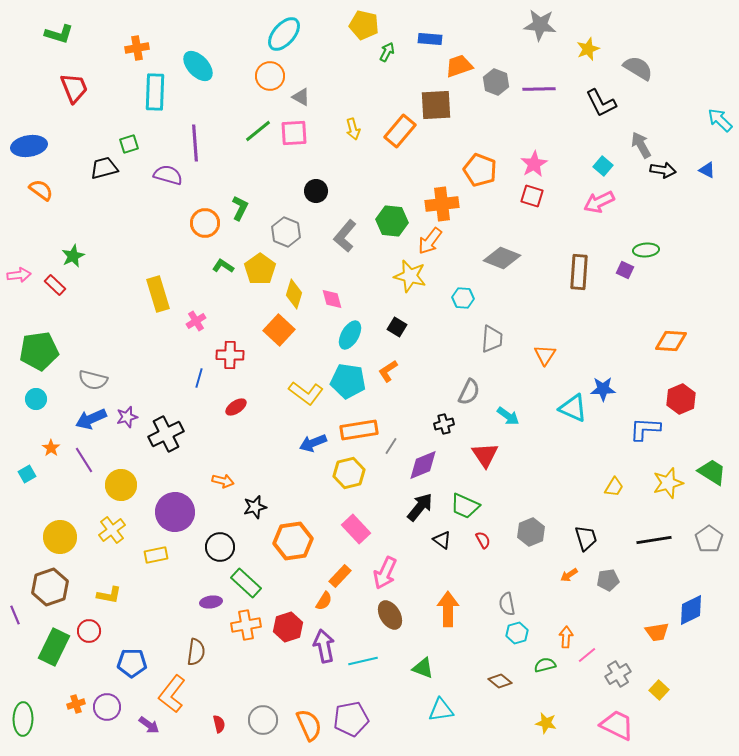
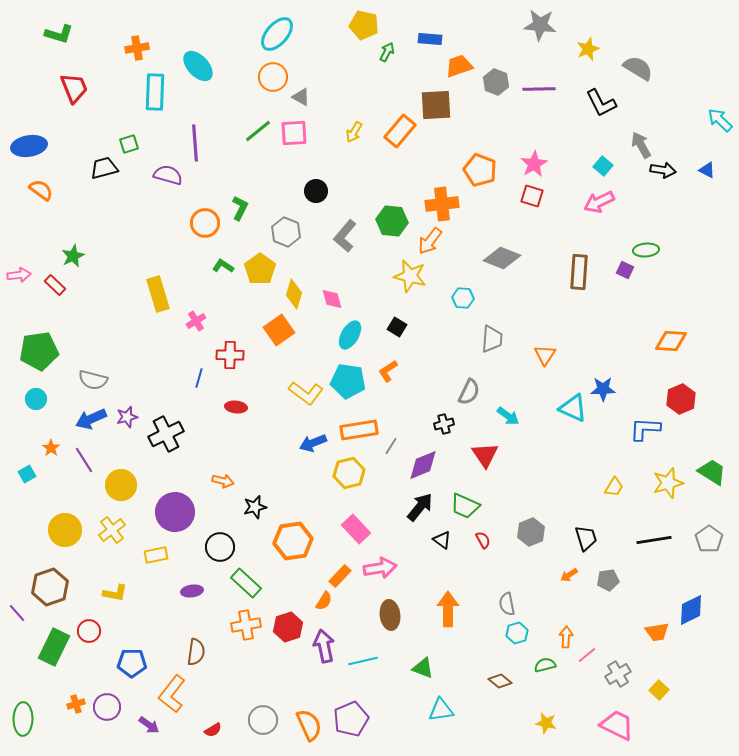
cyan ellipse at (284, 34): moved 7 px left
orange circle at (270, 76): moved 3 px right, 1 px down
yellow arrow at (353, 129): moved 1 px right, 3 px down; rotated 45 degrees clockwise
orange square at (279, 330): rotated 12 degrees clockwise
red ellipse at (236, 407): rotated 40 degrees clockwise
yellow circle at (60, 537): moved 5 px right, 7 px up
pink arrow at (385, 573): moved 5 px left, 5 px up; rotated 124 degrees counterclockwise
yellow L-shape at (109, 595): moved 6 px right, 2 px up
purple ellipse at (211, 602): moved 19 px left, 11 px up
purple line at (15, 615): moved 2 px right, 2 px up; rotated 18 degrees counterclockwise
brown ellipse at (390, 615): rotated 24 degrees clockwise
purple pentagon at (351, 719): rotated 12 degrees counterclockwise
red semicircle at (219, 724): moved 6 px left, 6 px down; rotated 72 degrees clockwise
